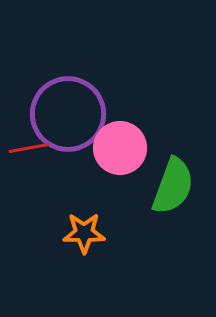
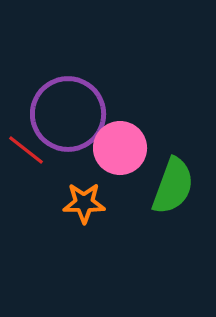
red line: moved 3 px left, 2 px down; rotated 48 degrees clockwise
orange star: moved 30 px up
